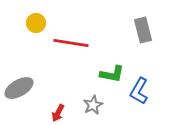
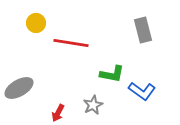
blue L-shape: moved 3 px right; rotated 84 degrees counterclockwise
